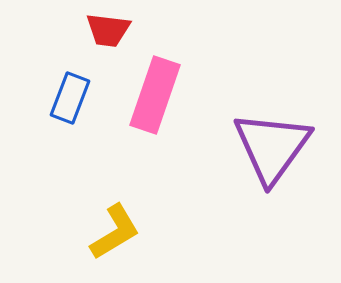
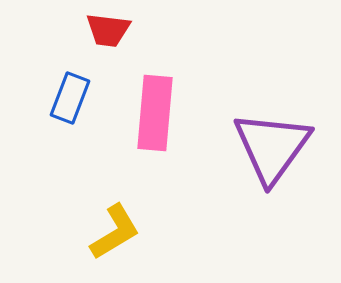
pink rectangle: moved 18 px down; rotated 14 degrees counterclockwise
